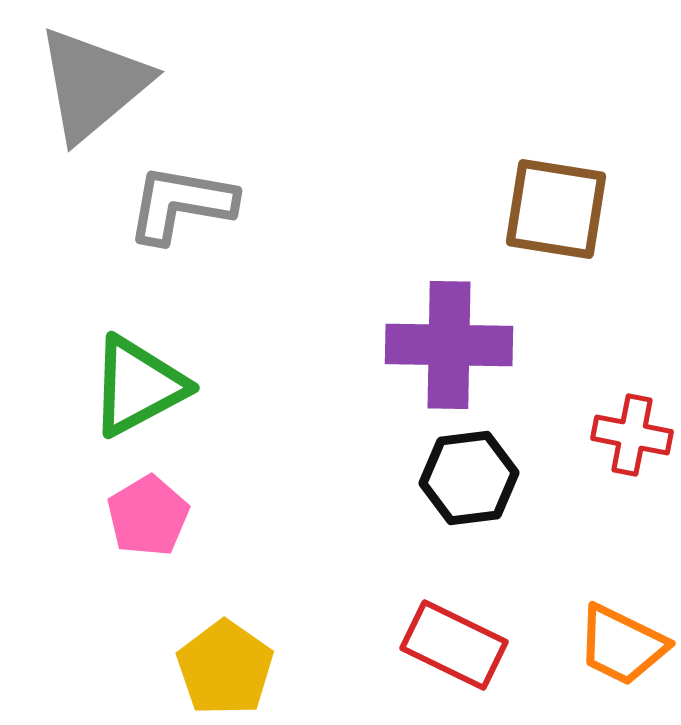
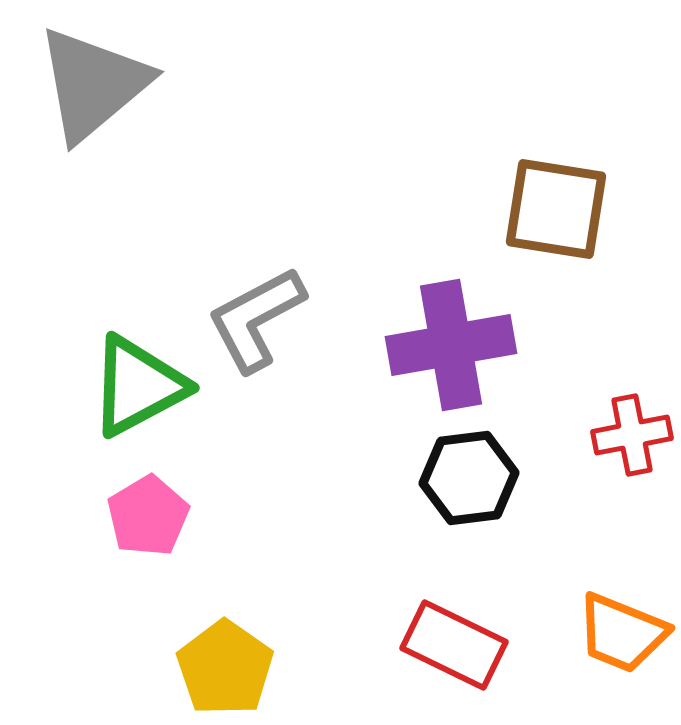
gray L-shape: moved 75 px right, 115 px down; rotated 38 degrees counterclockwise
purple cross: moved 2 px right; rotated 11 degrees counterclockwise
red cross: rotated 22 degrees counterclockwise
orange trapezoid: moved 12 px up; rotated 4 degrees counterclockwise
